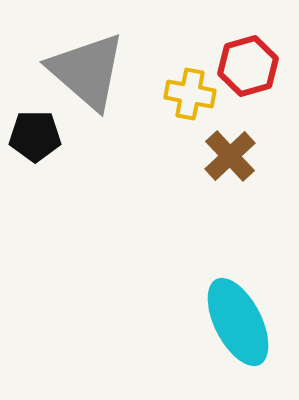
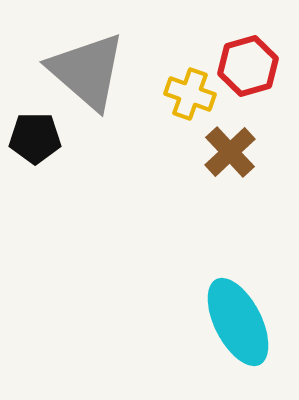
yellow cross: rotated 9 degrees clockwise
black pentagon: moved 2 px down
brown cross: moved 4 px up
